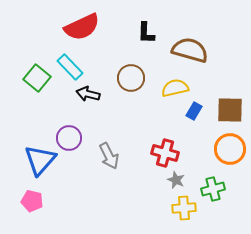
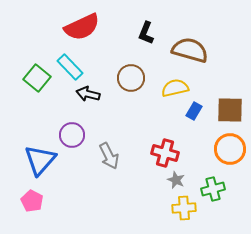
black L-shape: rotated 20 degrees clockwise
purple circle: moved 3 px right, 3 px up
pink pentagon: rotated 15 degrees clockwise
